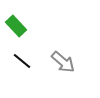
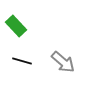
black line: rotated 24 degrees counterclockwise
